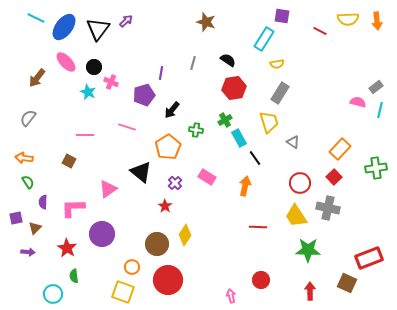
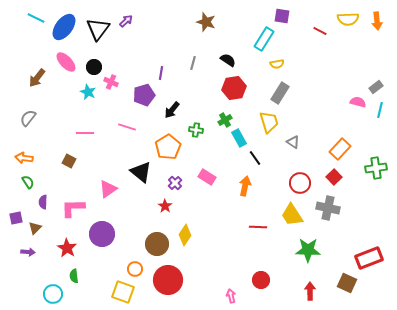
pink line at (85, 135): moved 2 px up
yellow trapezoid at (296, 216): moved 4 px left, 1 px up
orange circle at (132, 267): moved 3 px right, 2 px down
